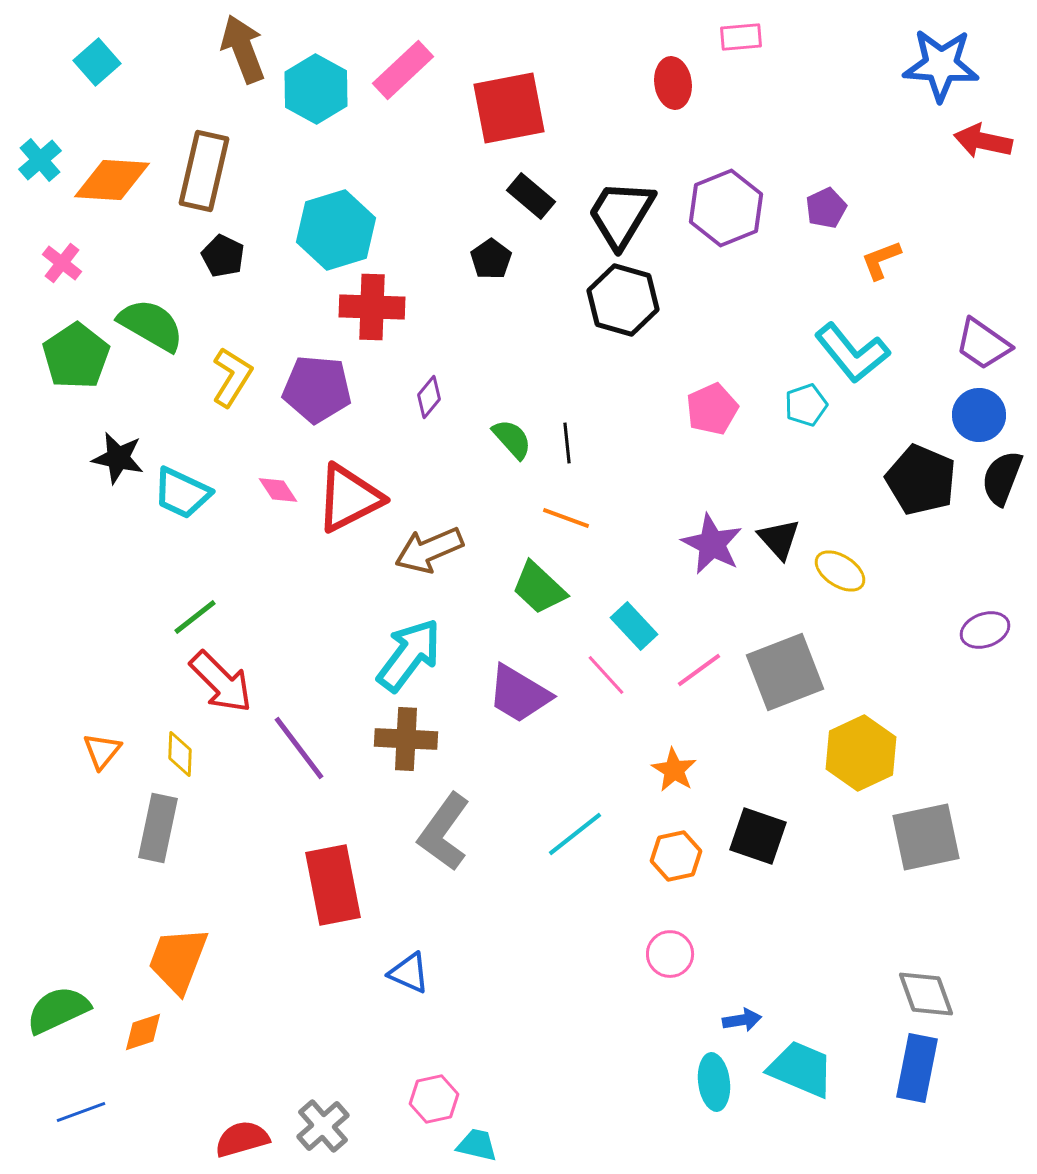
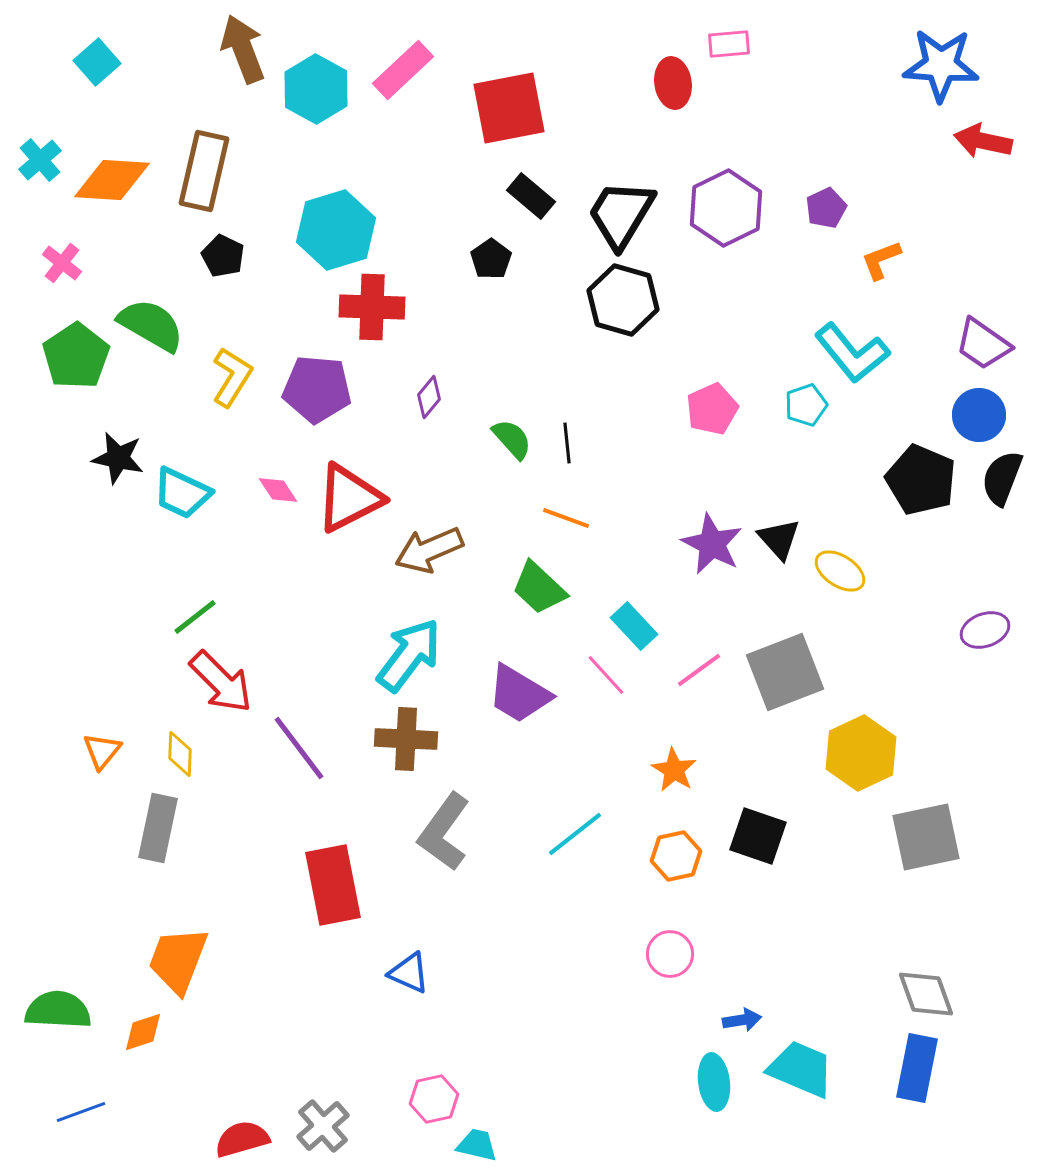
pink rectangle at (741, 37): moved 12 px left, 7 px down
purple hexagon at (726, 208): rotated 4 degrees counterclockwise
green semicircle at (58, 1010): rotated 28 degrees clockwise
